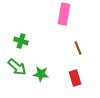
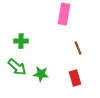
green cross: rotated 16 degrees counterclockwise
